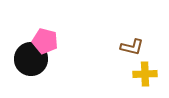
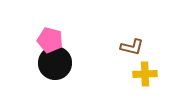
pink pentagon: moved 5 px right, 1 px up
black circle: moved 24 px right, 4 px down
